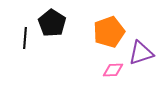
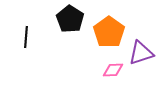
black pentagon: moved 18 px right, 4 px up
orange pentagon: rotated 16 degrees counterclockwise
black line: moved 1 px right, 1 px up
